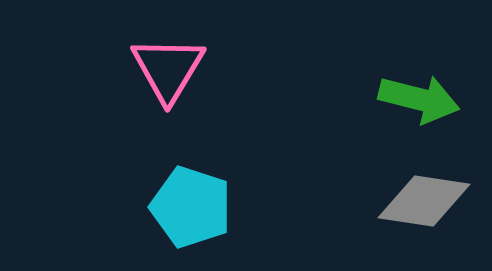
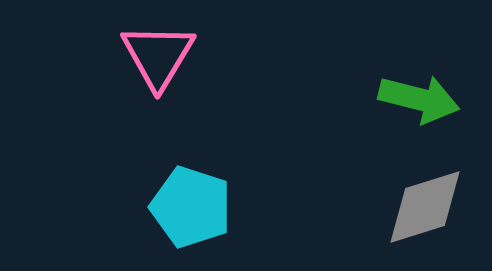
pink triangle: moved 10 px left, 13 px up
gray diamond: moved 1 px right, 6 px down; rotated 26 degrees counterclockwise
